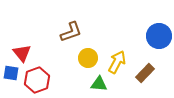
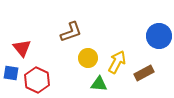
red triangle: moved 5 px up
brown rectangle: moved 1 px left; rotated 18 degrees clockwise
red hexagon: rotated 15 degrees counterclockwise
